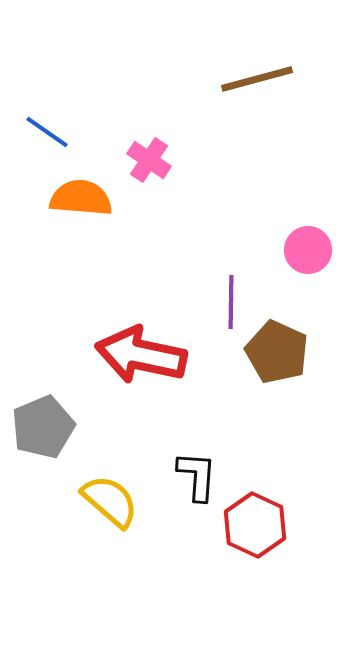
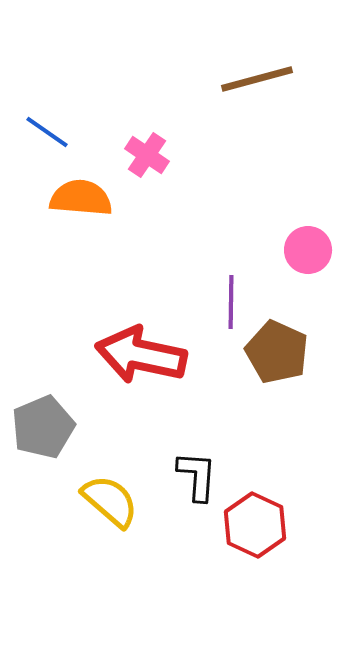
pink cross: moved 2 px left, 5 px up
